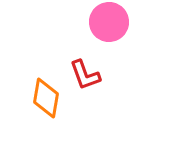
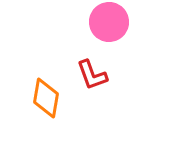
red L-shape: moved 7 px right
